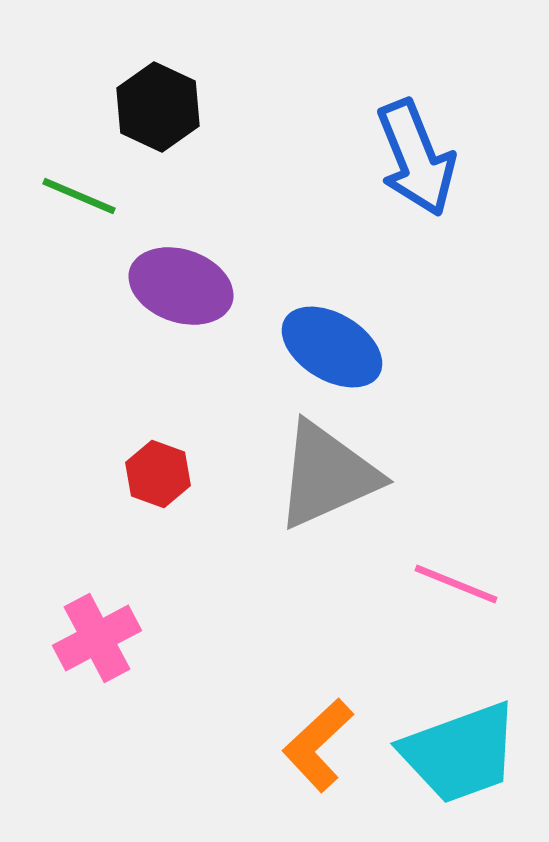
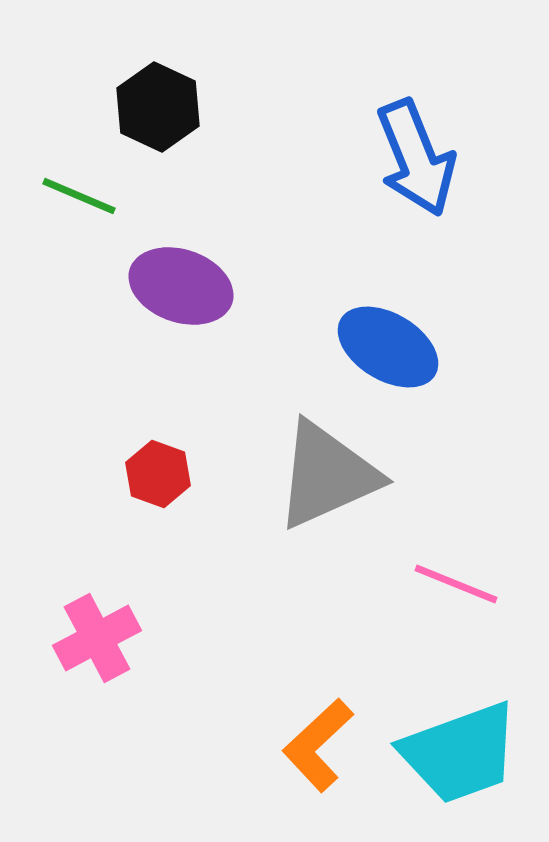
blue ellipse: moved 56 px right
